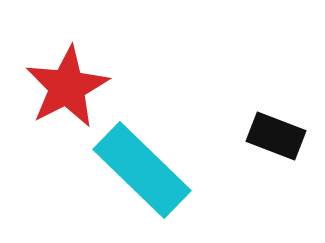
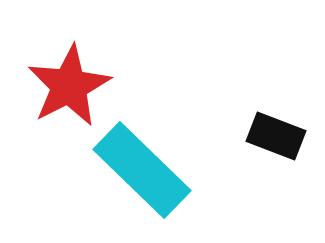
red star: moved 2 px right, 1 px up
